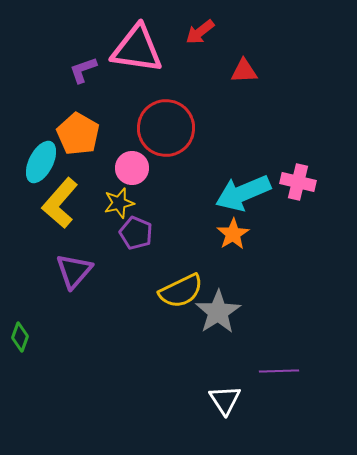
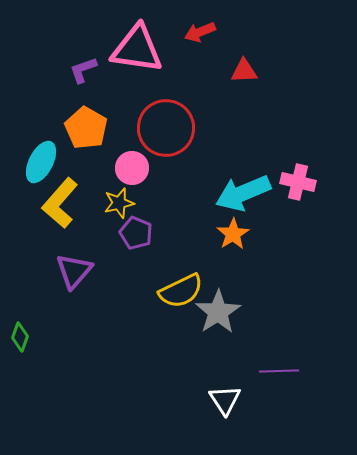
red arrow: rotated 16 degrees clockwise
orange pentagon: moved 8 px right, 6 px up
